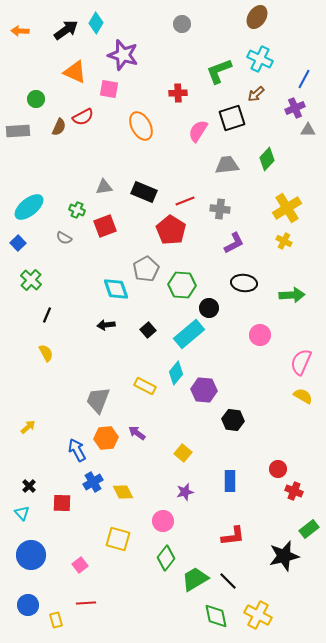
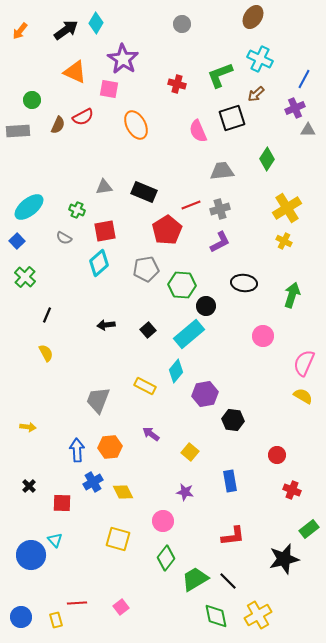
brown ellipse at (257, 17): moved 4 px left
orange arrow at (20, 31): rotated 54 degrees counterclockwise
purple star at (123, 55): moved 4 px down; rotated 16 degrees clockwise
green L-shape at (219, 71): moved 1 px right, 4 px down
red cross at (178, 93): moved 1 px left, 9 px up; rotated 18 degrees clockwise
green circle at (36, 99): moved 4 px left, 1 px down
orange ellipse at (141, 126): moved 5 px left, 1 px up
brown semicircle at (59, 127): moved 1 px left, 2 px up
pink semicircle at (198, 131): rotated 55 degrees counterclockwise
green diamond at (267, 159): rotated 10 degrees counterclockwise
gray trapezoid at (227, 165): moved 5 px left, 6 px down
red line at (185, 201): moved 6 px right, 4 px down
gray cross at (220, 209): rotated 24 degrees counterclockwise
red square at (105, 226): moved 5 px down; rotated 10 degrees clockwise
red pentagon at (171, 230): moved 4 px left; rotated 8 degrees clockwise
blue square at (18, 243): moved 1 px left, 2 px up
purple L-shape at (234, 243): moved 14 px left, 1 px up
gray pentagon at (146, 269): rotated 20 degrees clockwise
green cross at (31, 280): moved 6 px left, 3 px up
cyan diamond at (116, 289): moved 17 px left, 26 px up; rotated 68 degrees clockwise
green arrow at (292, 295): rotated 70 degrees counterclockwise
black circle at (209, 308): moved 3 px left, 2 px up
pink circle at (260, 335): moved 3 px right, 1 px down
pink semicircle at (301, 362): moved 3 px right, 1 px down
cyan diamond at (176, 373): moved 2 px up
purple hexagon at (204, 390): moved 1 px right, 4 px down; rotated 15 degrees counterclockwise
yellow arrow at (28, 427): rotated 49 degrees clockwise
purple arrow at (137, 433): moved 14 px right, 1 px down
orange hexagon at (106, 438): moved 4 px right, 9 px down
blue arrow at (77, 450): rotated 25 degrees clockwise
yellow square at (183, 453): moved 7 px right, 1 px up
red circle at (278, 469): moved 1 px left, 14 px up
blue rectangle at (230, 481): rotated 10 degrees counterclockwise
red cross at (294, 491): moved 2 px left, 1 px up
purple star at (185, 492): rotated 24 degrees clockwise
cyan triangle at (22, 513): moved 33 px right, 27 px down
black star at (284, 556): moved 3 px down
pink square at (80, 565): moved 41 px right, 42 px down
red line at (86, 603): moved 9 px left
blue circle at (28, 605): moved 7 px left, 12 px down
yellow cross at (258, 615): rotated 32 degrees clockwise
